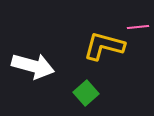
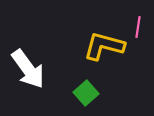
pink line: rotated 75 degrees counterclockwise
white arrow: moved 5 px left, 3 px down; rotated 39 degrees clockwise
